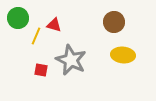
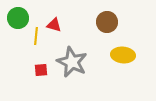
brown circle: moved 7 px left
yellow line: rotated 18 degrees counterclockwise
gray star: moved 1 px right, 2 px down
red square: rotated 16 degrees counterclockwise
